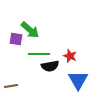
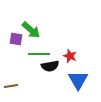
green arrow: moved 1 px right
